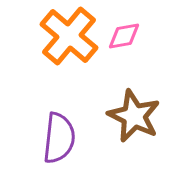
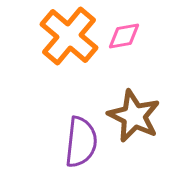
purple semicircle: moved 22 px right, 4 px down
